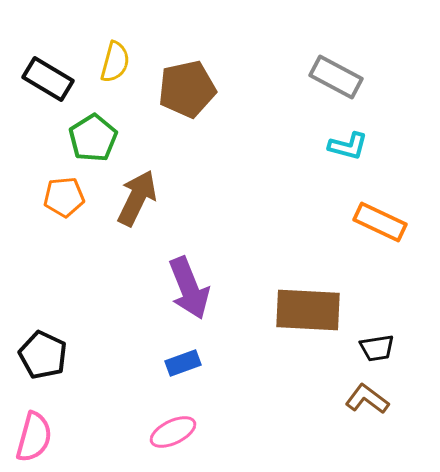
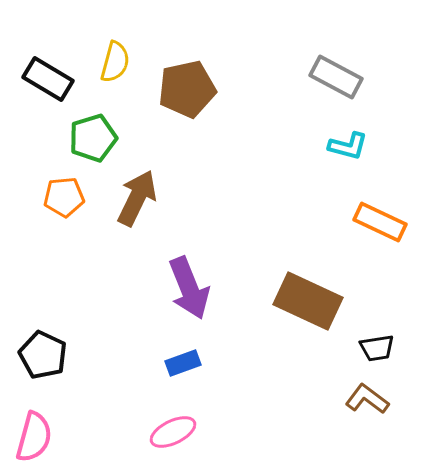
green pentagon: rotated 15 degrees clockwise
brown rectangle: moved 9 px up; rotated 22 degrees clockwise
